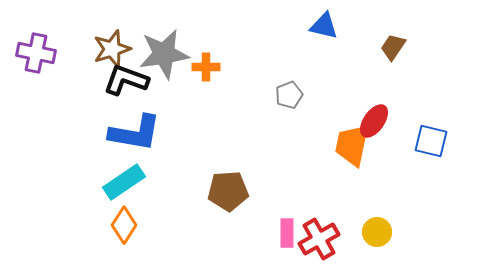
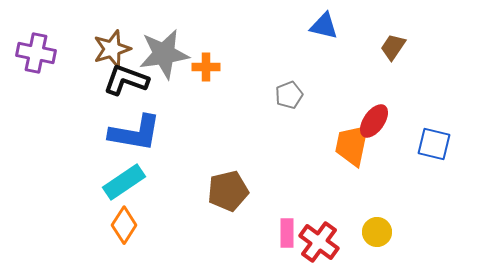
blue square: moved 3 px right, 3 px down
brown pentagon: rotated 9 degrees counterclockwise
red cross: moved 3 px down; rotated 24 degrees counterclockwise
